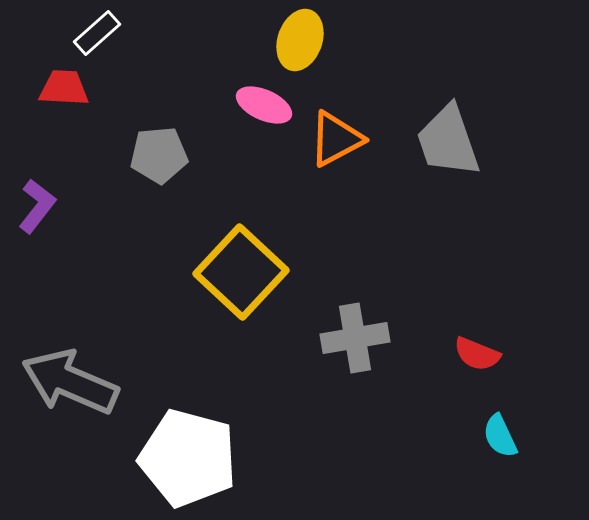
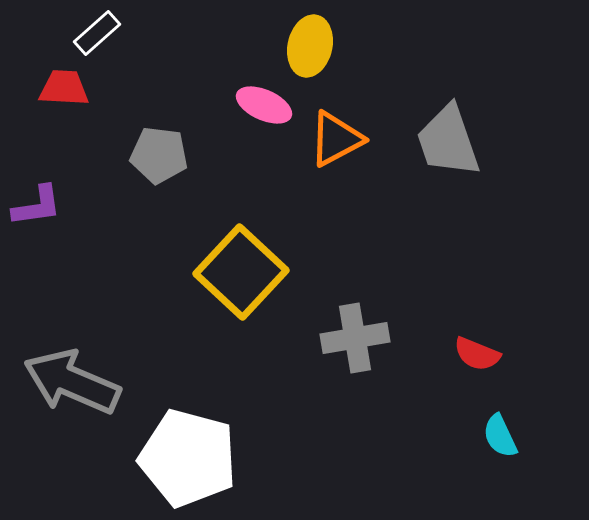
yellow ellipse: moved 10 px right, 6 px down; rotated 6 degrees counterclockwise
gray pentagon: rotated 12 degrees clockwise
purple L-shape: rotated 44 degrees clockwise
gray arrow: moved 2 px right
